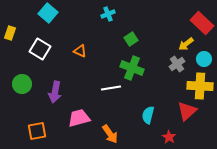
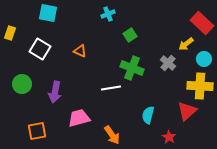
cyan square: rotated 30 degrees counterclockwise
green square: moved 1 px left, 4 px up
gray cross: moved 9 px left, 1 px up; rotated 14 degrees counterclockwise
orange arrow: moved 2 px right, 1 px down
